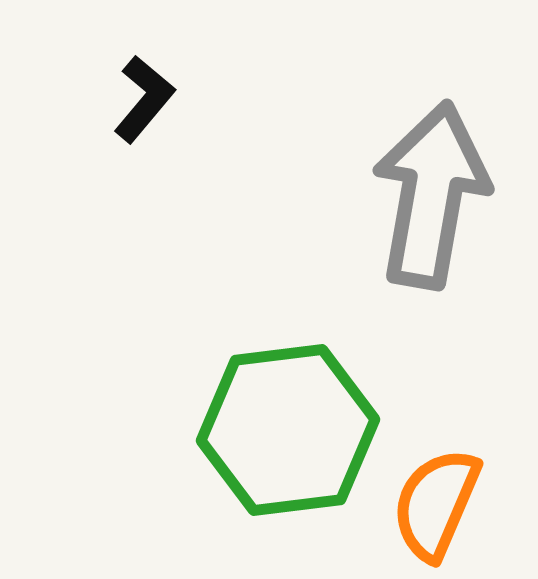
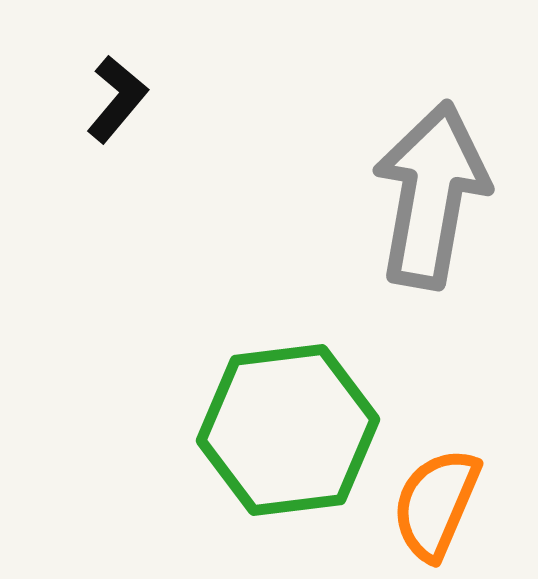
black L-shape: moved 27 px left
